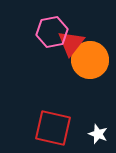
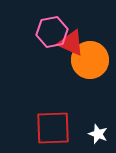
red triangle: rotated 44 degrees counterclockwise
red square: rotated 15 degrees counterclockwise
